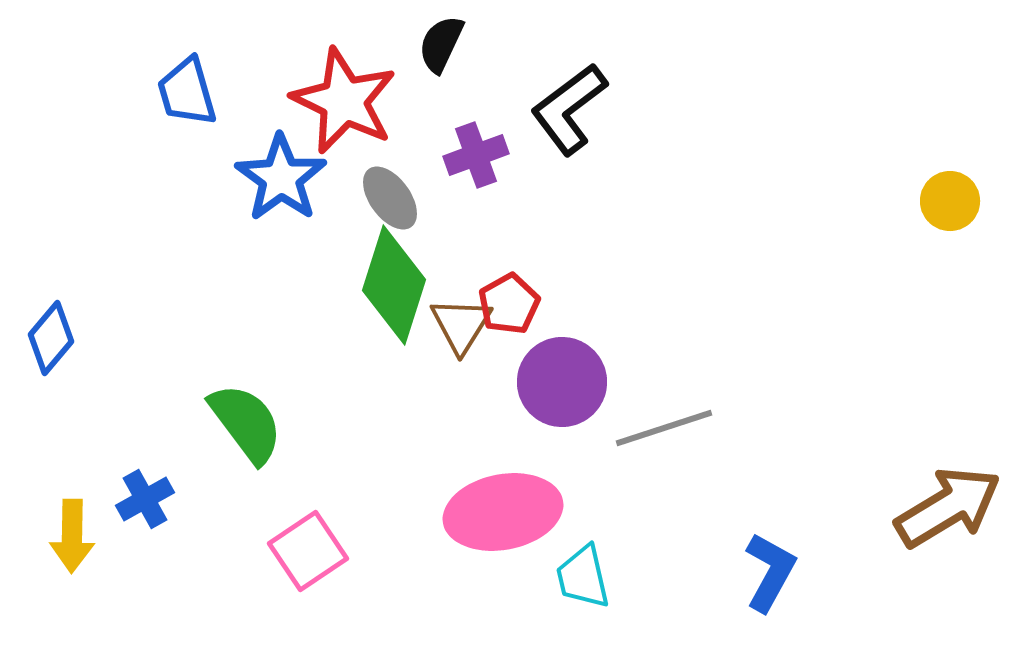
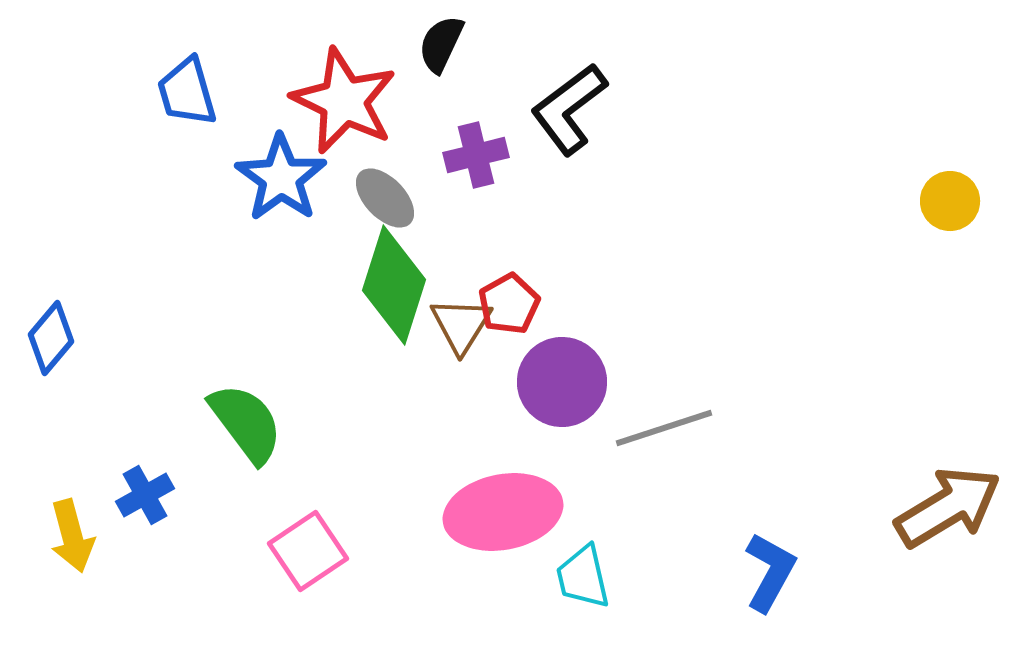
purple cross: rotated 6 degrees clockwise
gray ellipse: moved 5 px left; rotated 8 degrees counterclockwise
blue cross: moved 4 px up
yellow arrow: rotated 16 degrees counterclockwise
